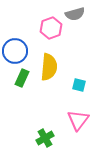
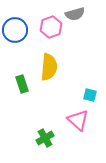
pink hexagon: moved 1 px up
blue circle: moved 21 px up
green rectangle: moved 6 px down; rotated 42 degrees counterclockwise
cyan square: moved 11 px right, 10 px down
pink triangle: rotated 25 degrees counterclockwise
